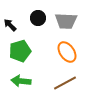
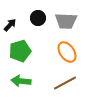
black arrow: rotated 88 degrees clockwise
